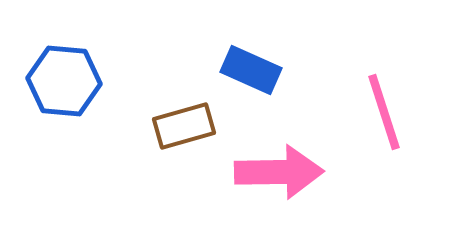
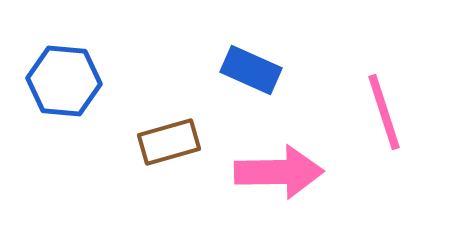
brown rectangle: moved 15 px left, 16 px down
